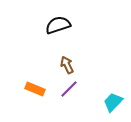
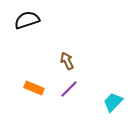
black semicircle: moved 31 px left, 5 px up
brown arrow: moved 4 px up
orange rectangle: moved 1 px left, 1 px up
